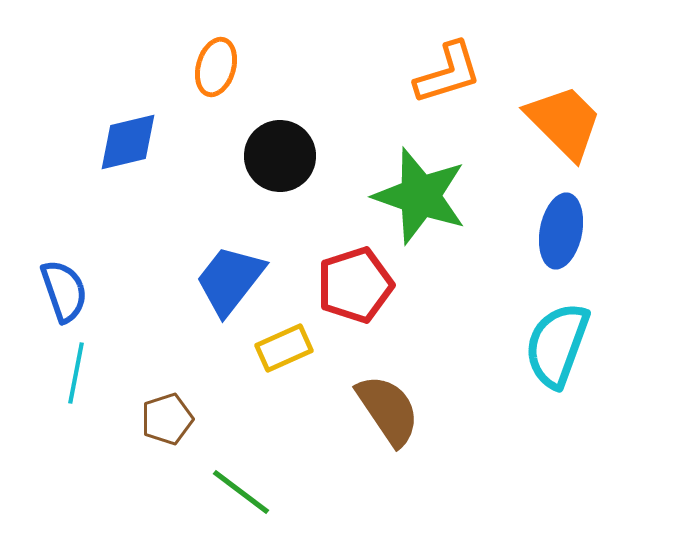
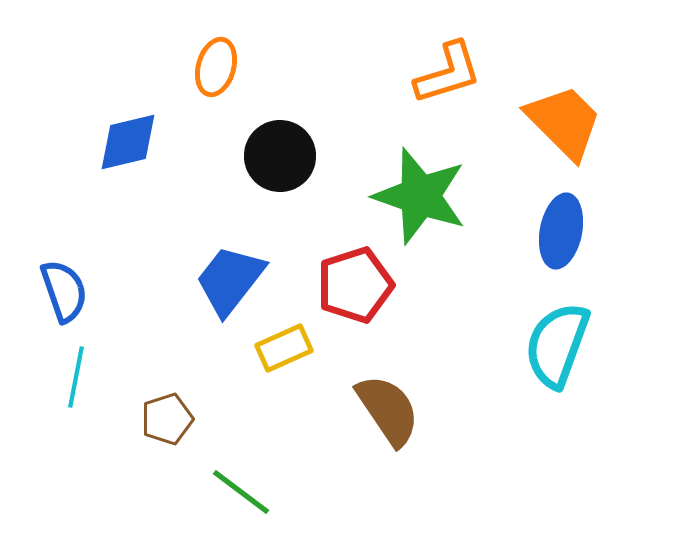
cyan line: moved 4 px down
